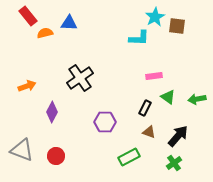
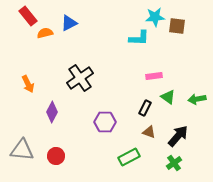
cyan star: rotated 24 degrees clockwise
blue triangle: rotated 30 degrees counterclockwise
orange arrow: moved 1 px right, 2 px up; rotated 84 degrees clockwise
gray triangle: rotated 15 degrees counterclockwise
